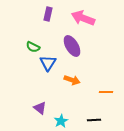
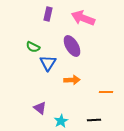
orange arrow: rotated 21 degrees counterclockwise
